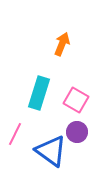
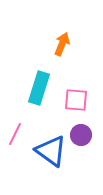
cyan rectangle: moved 5 px up
pink square: rotated 25 degrees counterclockwise
purple circle: moved 4 px right, 3 px down
